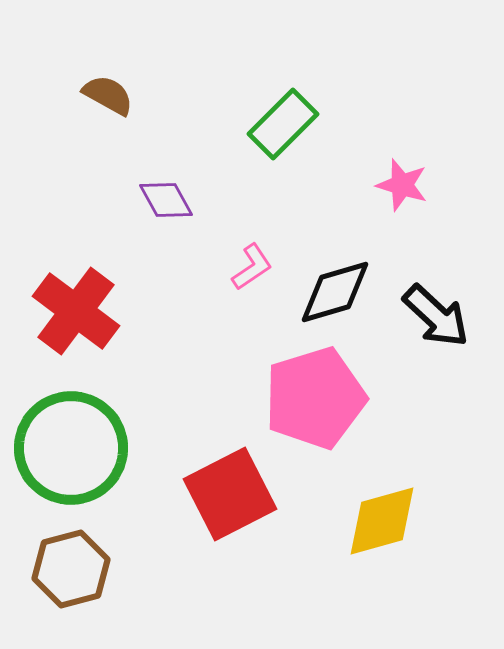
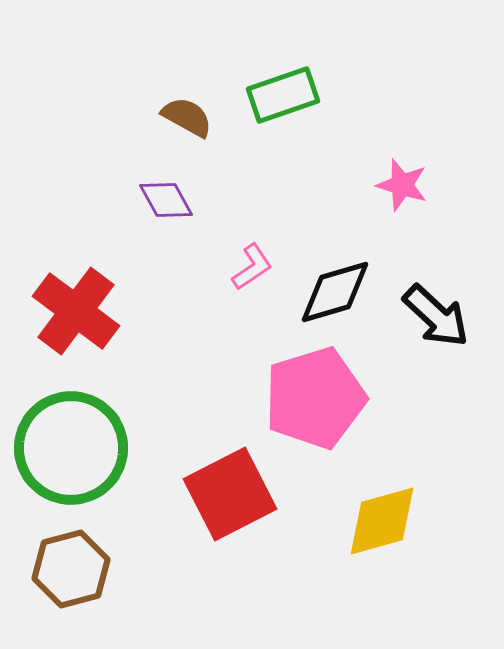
brown semicircle: moved 79 px right, 22 px down
green rectangle: moved 29 px up; rotated 26 degrees clockwise
